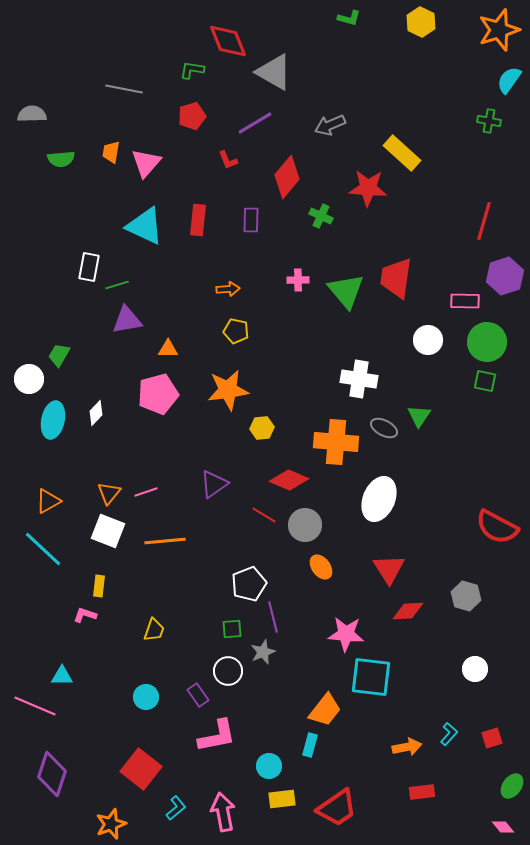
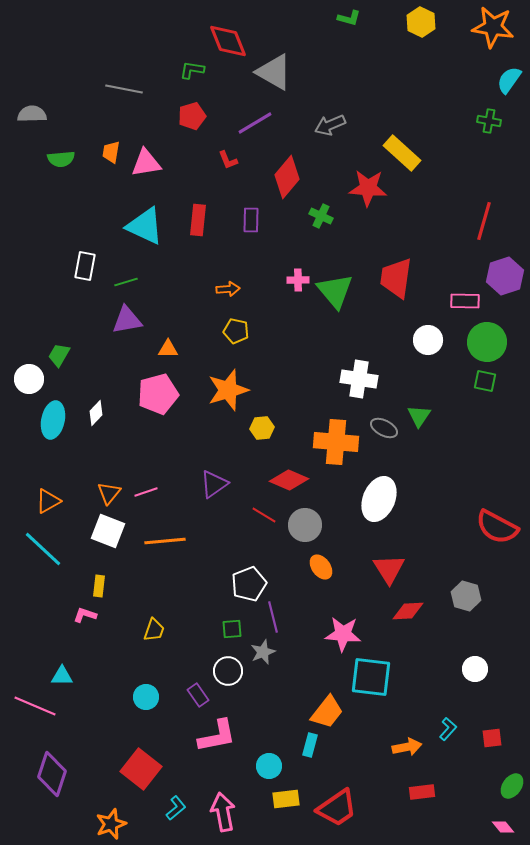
orange star at (499, 30): moved 6 px left, 3 px up; rotated 27 degrees clockwise
pink triangle at (146, 163): rotated 40 degrees clockwise
white rectangle at (89, 267): moved 4 px left, 1 px up
green line at (117, 285): moved 9 px right, 3 px up
green triangle at (346, 291): moved 11 px left
orange star at (228, 390): rotated 9 degrees counterclockwise
pink star at (346, 634): moved 3 px left
orange trapezoid at (325, 710): moved 2 px right, 2 px down
cyan L-shape at (449, 734): moved 1 px left, 5 px up
red square at (492, 738): rotated 10 degrees clockwise
yellow rectangle at (282, 799): moved 4 px right
